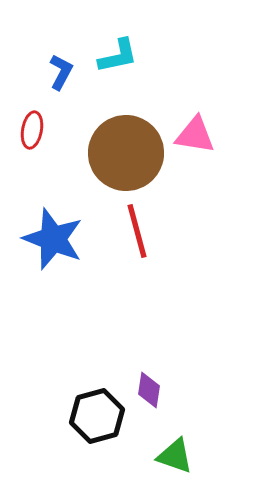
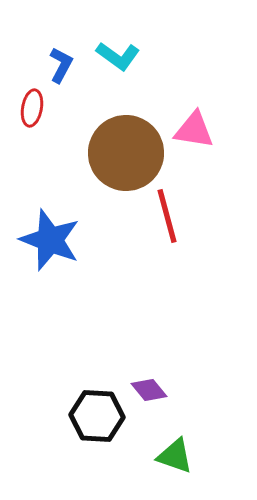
cyan L-shape: rotated 48 degrees clockwise
blue L-shape: moved 7 px up
red ellipse: moved 22 px up
pink triangle: moved 1 px left, 5 px up
red line: moved 30 px right, 15 px up
blue star: moved 3 px left, 1 px down
purple diamond: rotated 48 degrees counterclockwise
black hexagon: rotated 18 degrees clockwise
